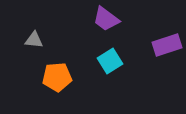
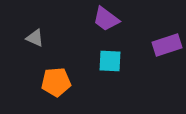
gray triangle: moved 1 px right, 2 px up; rotated 18 degrees clockwise
cyan square: rotated 35 degrees clockwise
orange pentagon: moved 1 px left, 5 px down
